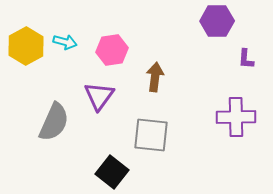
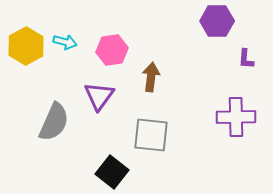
brown arrow: moved 4 px left
